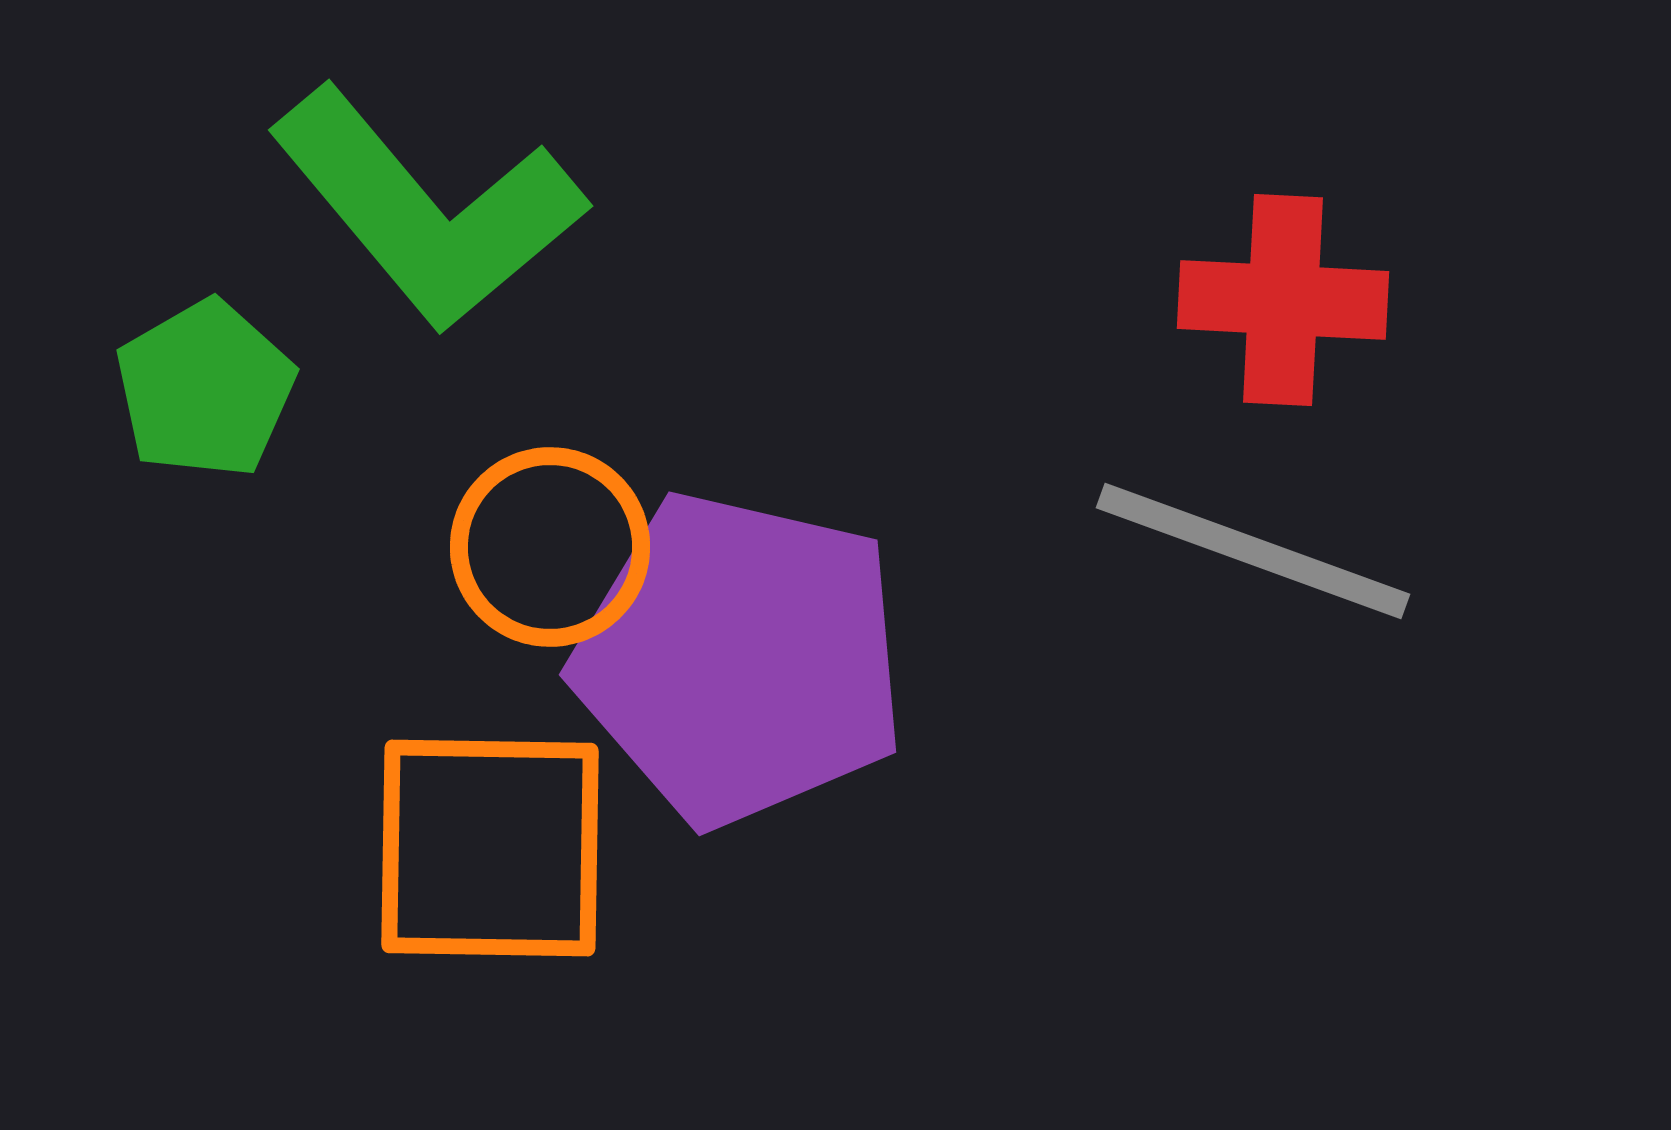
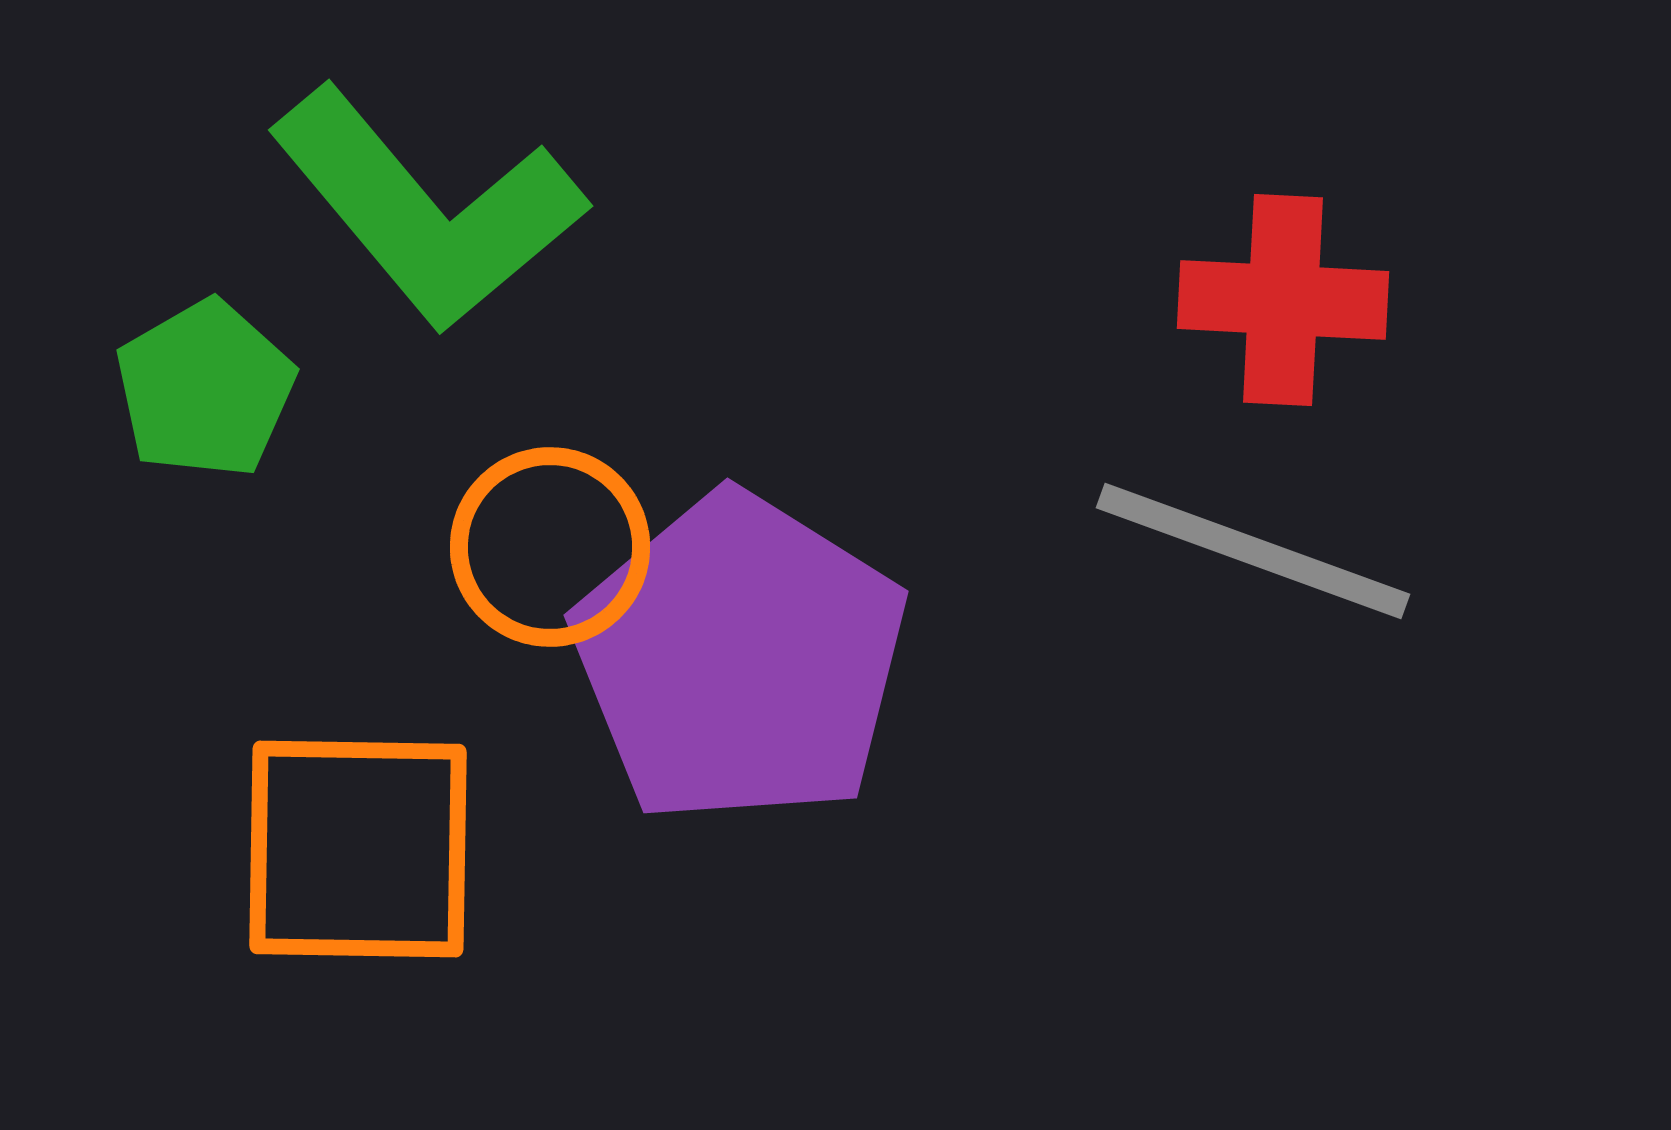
purple pentagon: rotated 19 degrees clockwise
orange square: moved 132 px left, 1 px down
